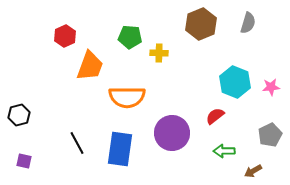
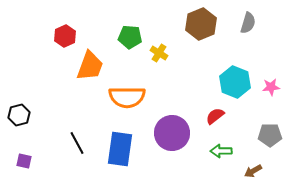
yellow cross: rotated 30 degrees clockwise
gray pentagon: rotated 25 degrees clockwise
green arrow: moved 3 px left
